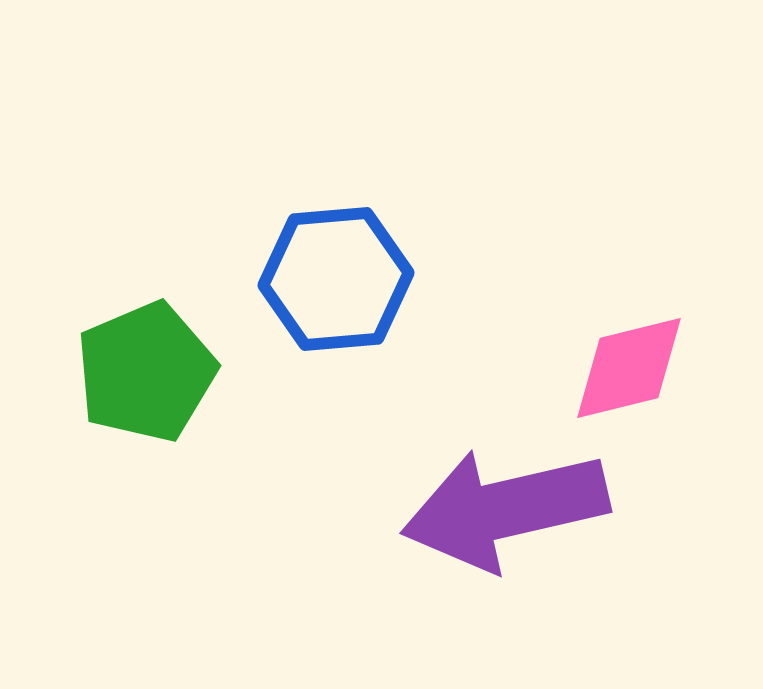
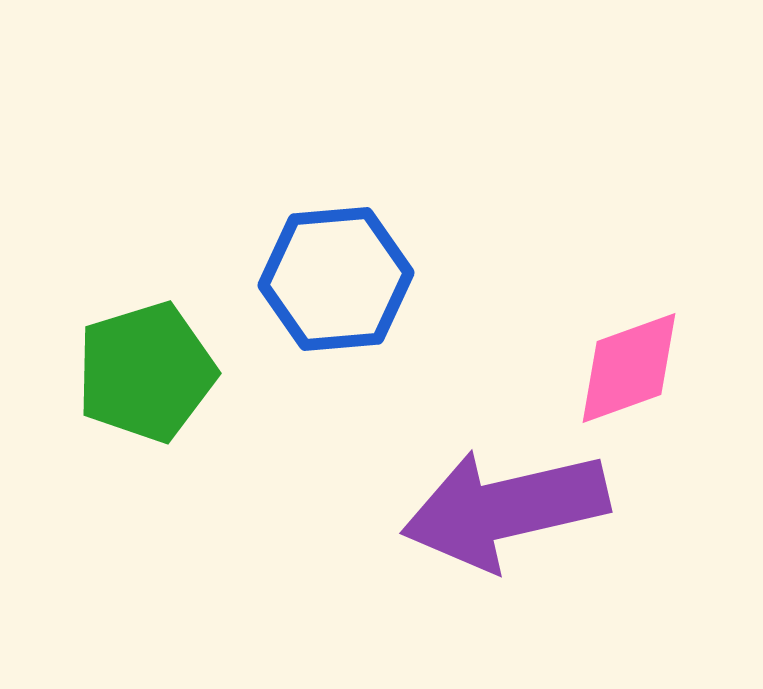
pink diamond: rotated 6 degrees counterclockwise
green pentagon: rotated 6 degrees clockwise
